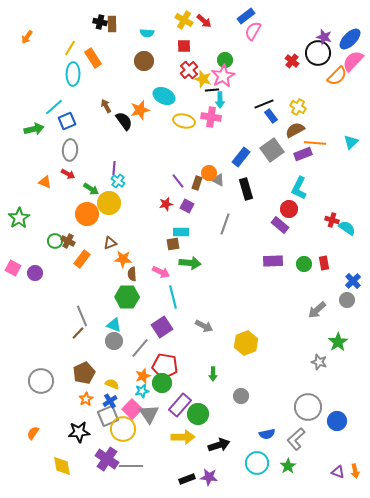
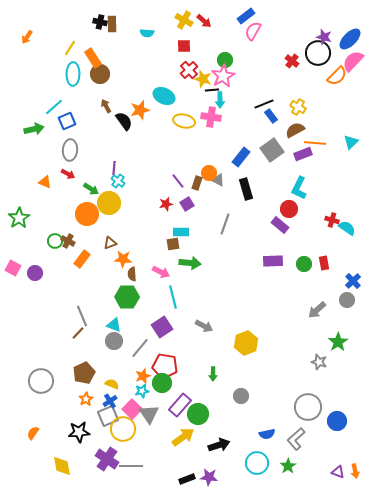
brown circle at (144, 61): moved 44 px left, 13 px down
purple square at (187, 206): moved 2 px up; rotated 32 degrees clockwise
yellow arrow at (183, 437): rotated 35 degrees counterclockwise
